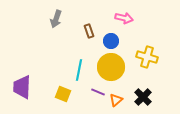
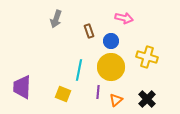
purple line: rotated 72 degrees clockwise
black cross: moved 4 px right, 2 px down
